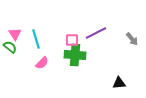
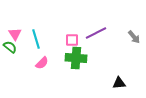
gray arrow: moved 2 px right, 2 px up
green cross: moved 1 px right, 3 px down
